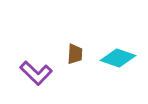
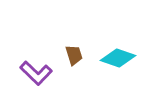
brown trapezoid: moved 1 px left, 1 px down; rotated 20 degrees counterclockwise
